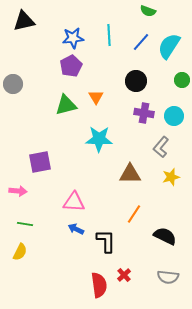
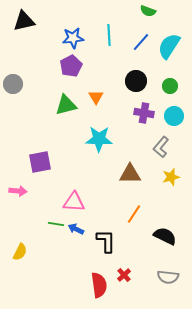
green circle: moved 12 px left, 6 px down
green line: moved 31 px right
